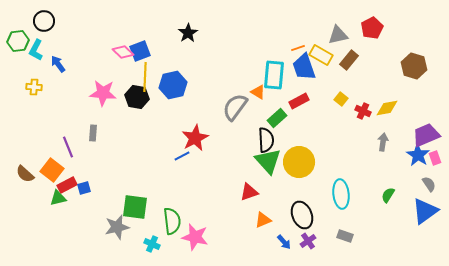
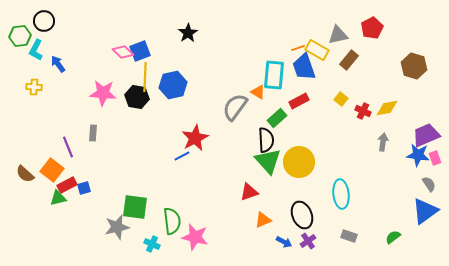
green hexagon at (18, 41): moved 2 px right, 5 px up
yellow rectangle at (321, 55): moved 4 px left, 5 px up
blue star at (418, 155): rotated 25 degrees counterclockwise
green semicircle at (388, 195): moved 5 px right, 42 px down; rotated 21 degrees clockwise
gray rectangle at (345, 236): moved 4 px right
blue arrow at (284, 242): rotated 21 degrees counterclockwise
